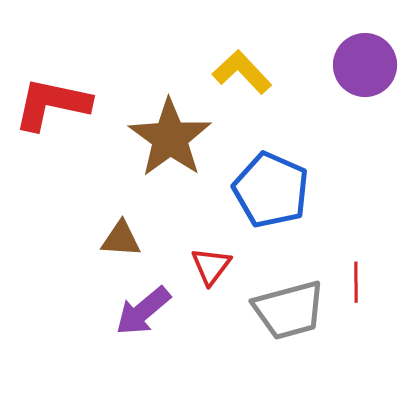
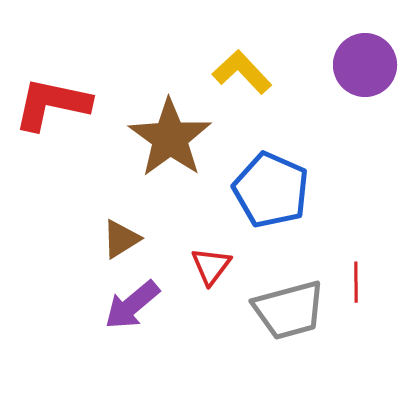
brown triangle: rotated 36 degrees counterclockwise
purple arrow: moved 11 px left, 6 px up
